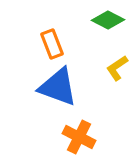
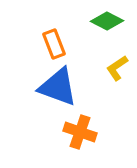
green diamond: moved 1 px left, 1 px down
orange rectangle: moved 2 px right
orange cross: moved 1 px right, 5 px up; rotated 8 degrees counterclockwise
